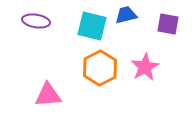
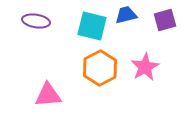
purple square: moved 3 px left, 4 px up; rotated 25 degrees counterclockwise
